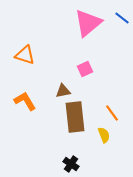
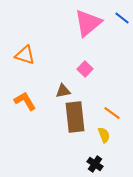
pink square: rotated 21 degrees counterclockwise
orange line: rotated 18 degrees counterclockwise
black cross: moved 24 px right
